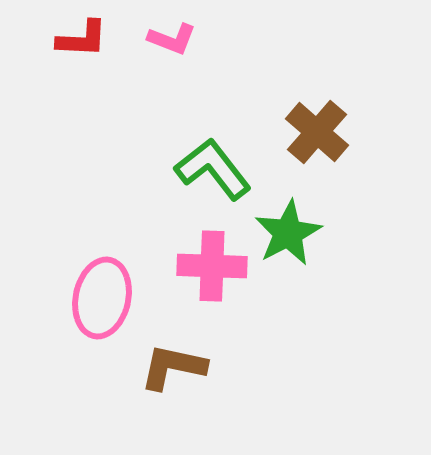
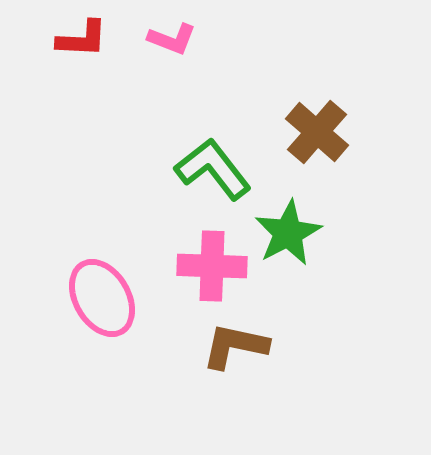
pink ellipse: rotated 42 degrees counterclockwise
brown L-shape: moved 62 px right, 21 px up
